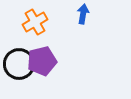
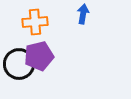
orange cross: rotated 25 degrees clockwise
purple pentagon: moved 3 px left, 5 px up
